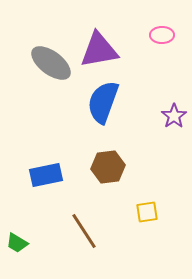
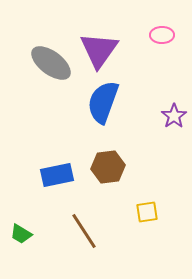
purple triangle: rotated 45 degrees counterclockwise
blue rectangle: moved 11 px right
green trapezoid: moved 4 px right, 9 px up
